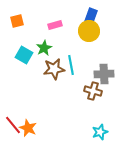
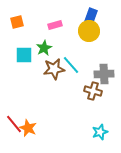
orange square: moved 1 px down
cyan square: rotated 30 degrees counterclockwise
cyan line: rotated 30 degrees counterclockwise
red line: moved 1 px right, 1 px up
